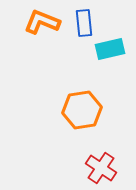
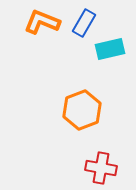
blue rectangle: rotated 36 degrees clockwise
orange hexagon: rotated 12 degrees counterclockwise
red cross: rotated 24 degrees counterclockwise
